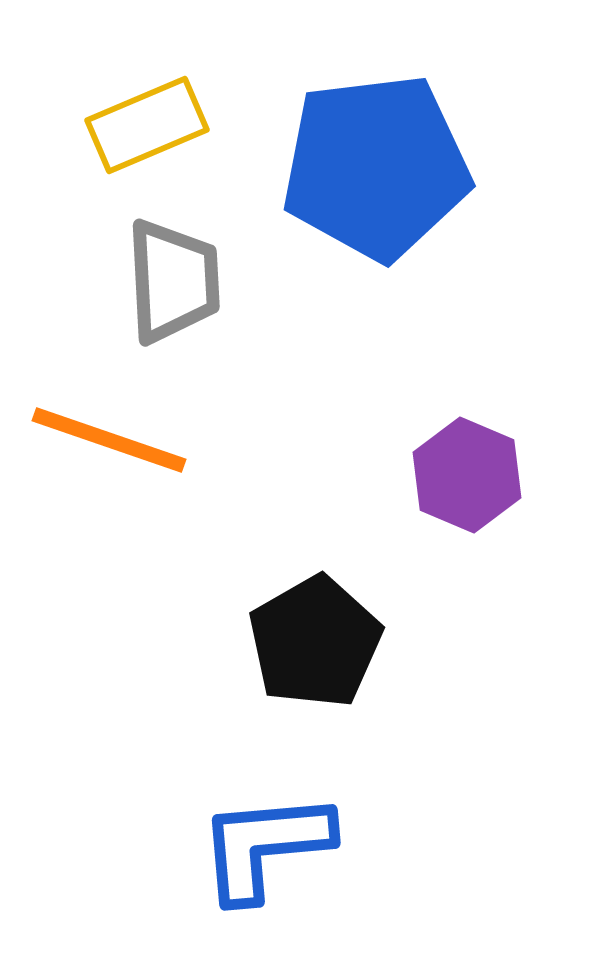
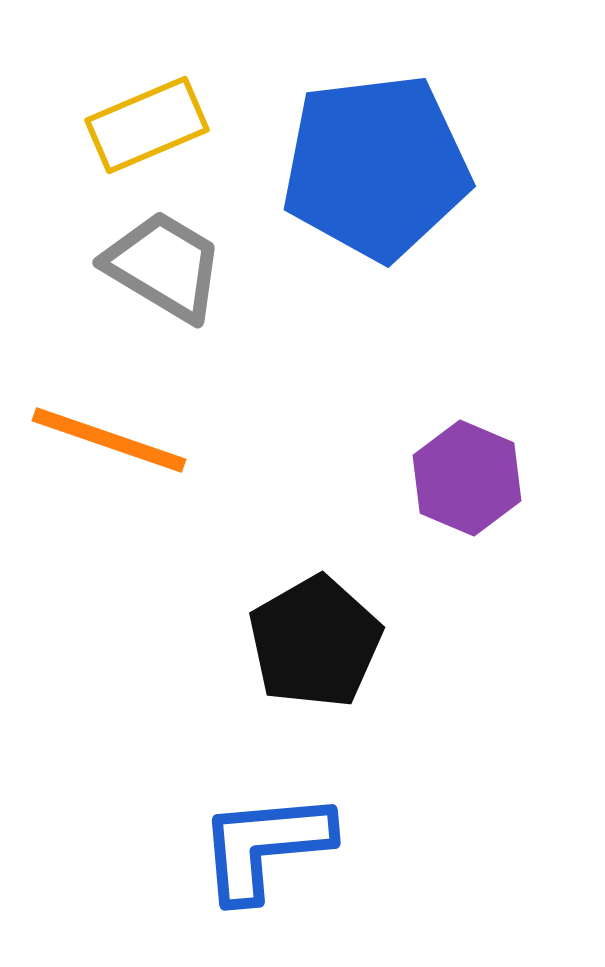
gray trapezoid: moved 9 px left, 15 px up; rotated 56 degrees counterclockwise
purple hexagon: moved 3 px down
